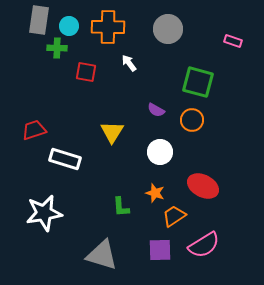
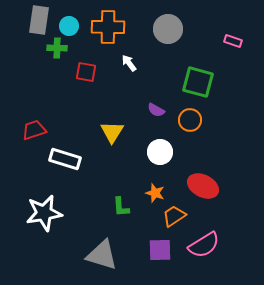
orange circle: moved 2 px left
